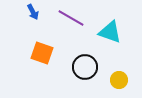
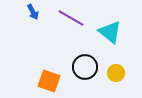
cyan triangle: rotated 20 degrees clockwise
orange square: moved 7 px right, 28 px down
yellow circle: moved 3 px left, 7 px up
